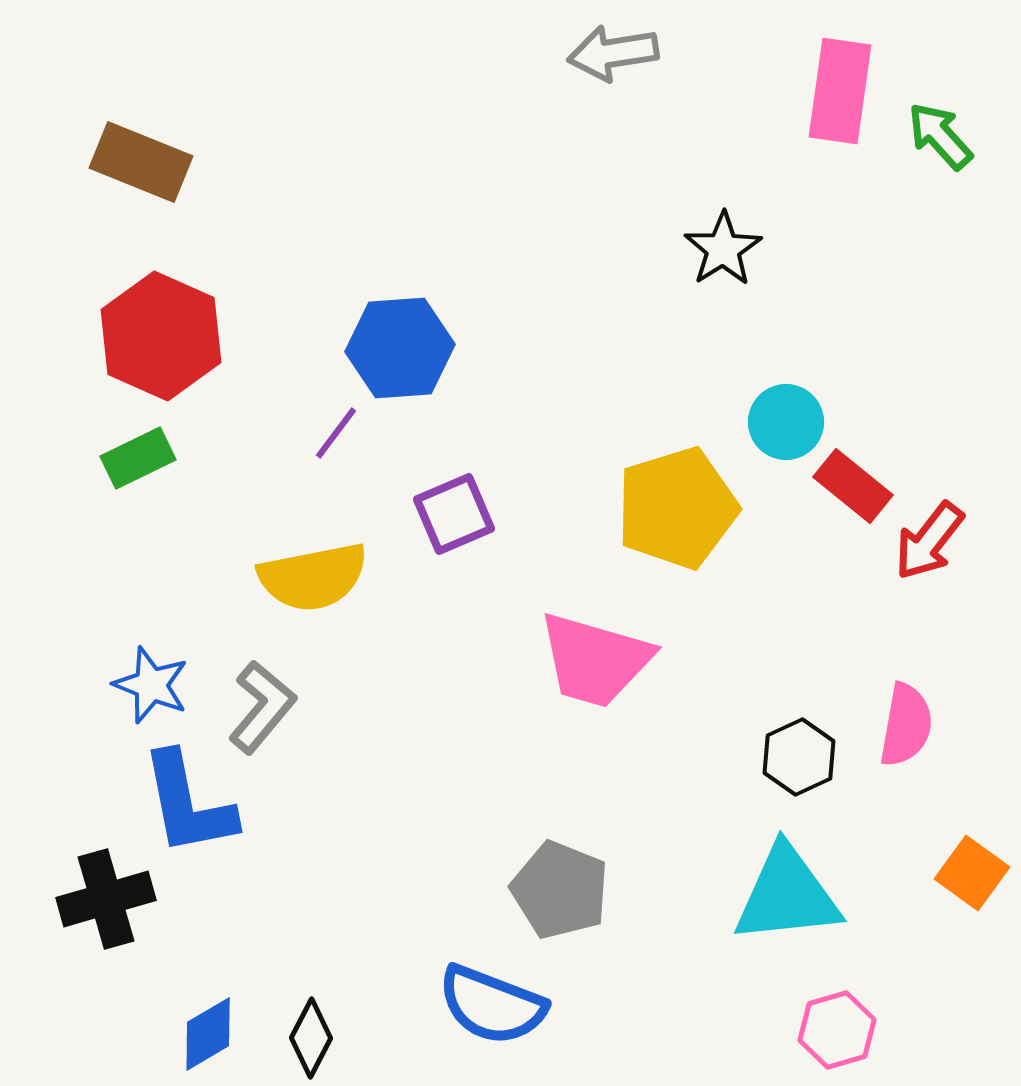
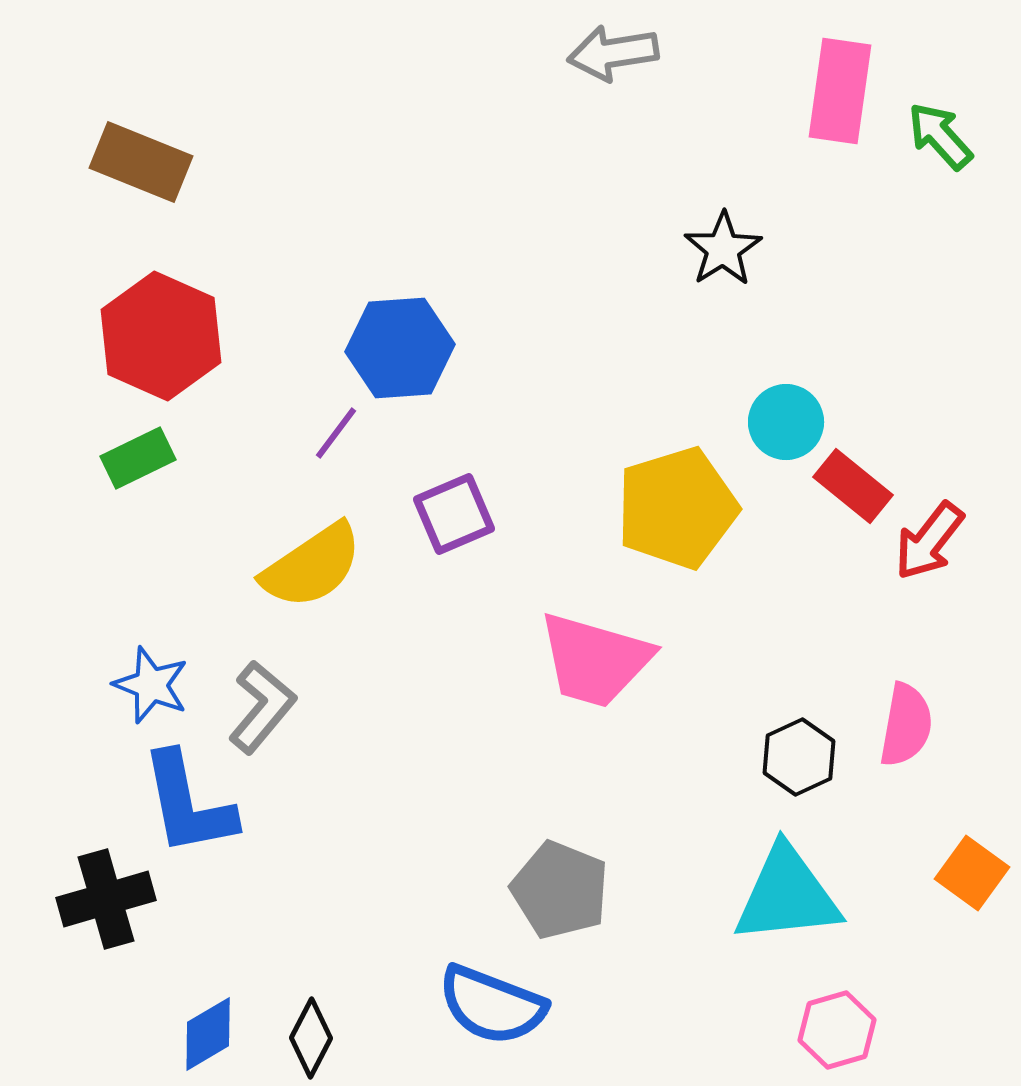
yellow semicircle: moved 1 px left, 11 px up; rotated 23 degrees counterclockwise
